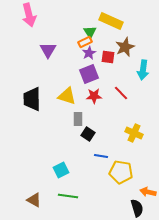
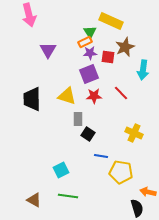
purple star: moved 1 px right; rotated 24 degrees clockwise
